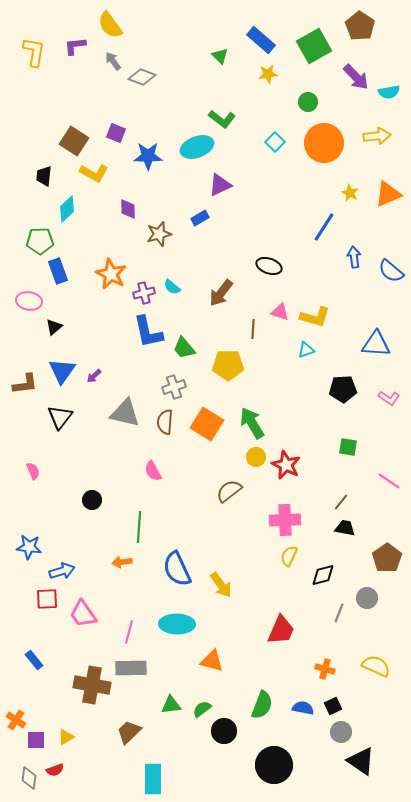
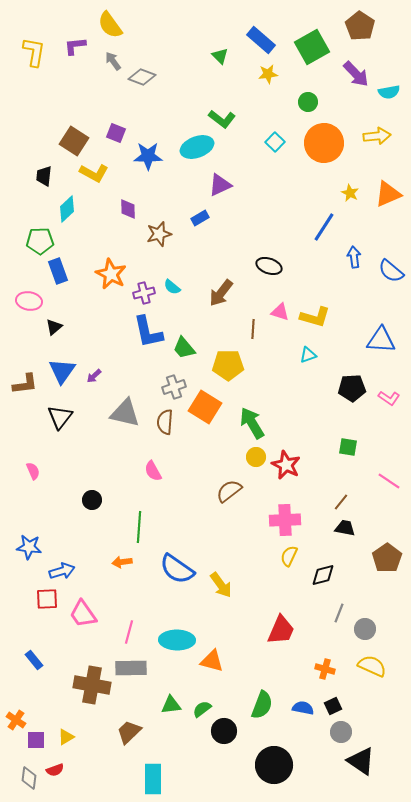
green square at (314, 46): moved 2 px left, 1 px down
purple arrow at (356, 77): moved 3 px up
blue triangle at (376, 344): moved 5 px right, 4 px up
cyan triangle at (306, 350): moved 2 px right, 5 px down
black pentagon at (343, 389): moved 9 px right, 1 px up
orange square at (207, 424): moved 2 px left, 17 px up
blue semicircle at (177, 569): rotated 30 degrees counterclockwise
gray circle at (367, 598): moved 2 px left, 31 px down
cyan ellipse at (177, 624): moved 16 px down
yellow semicircle at (376, 666): moved 4 px left
